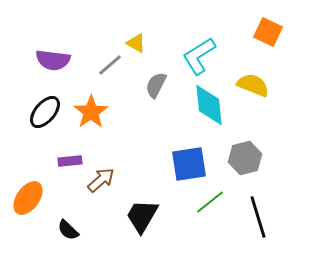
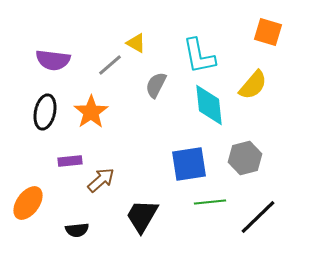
orange square: rotated 8 degrees counterclockwise
cyan L-shape: rotated 69 degrees counterclockwise
yellow semicircle: rotated 108 degrees clockwise
black ellipse: rotated 28 degrees counterclockwise
orange ellipse: moved 5 px down
green line: rotated 32 degrees clockwise
black line: rotated 63 degrees clockwise
black semicircle: moved 9 px right; rotated 50 degrees counterclockwise
